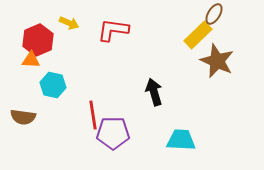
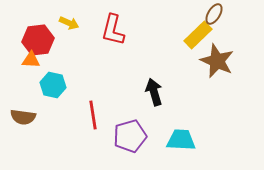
red L-shape: rotated 84 degrees counterclockwise
red hexagon: rotated 16 degrees clockwise
purple pentagon: moved 17 px right, 3 px down; rotated 16 degrees counterclockwise
